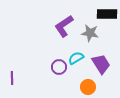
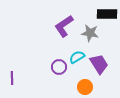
cyan semicircle: moved 1 px right, 1 px up
purple trapezoid: moved 2 px left
orange circle: moved 3 px left
